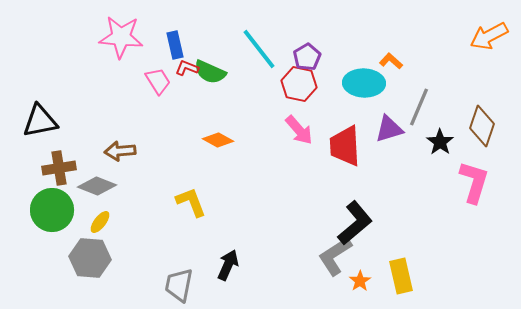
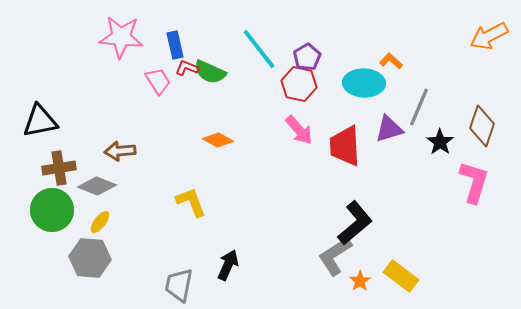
yellow rectangle: rotated 40 degrees counterclockwise
